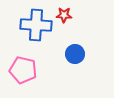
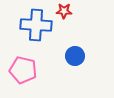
red star: moved 4 px up
blue circle: moved 2 px down
